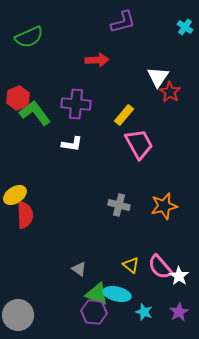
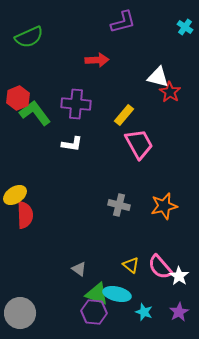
white triangle: rotated 50 degrees counterclockwise
gray circle: moved 2 px right, 2 px up
